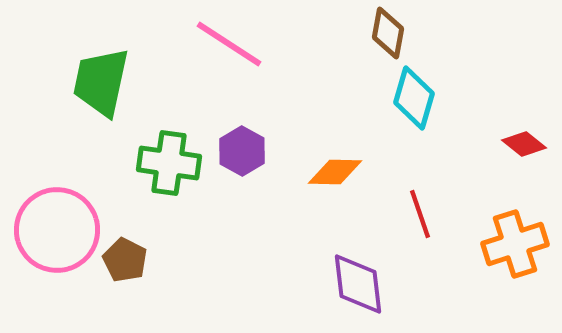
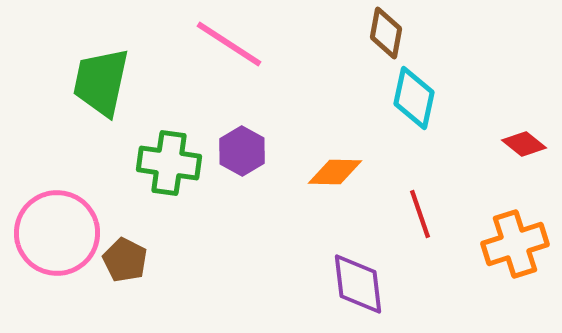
brown diamond: moved 2 px left
cyan diamond: rotated 4 degrees counterclockwise
pink circle: moved 3 px down
